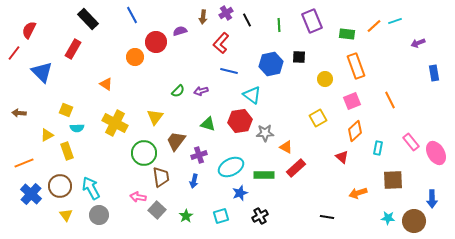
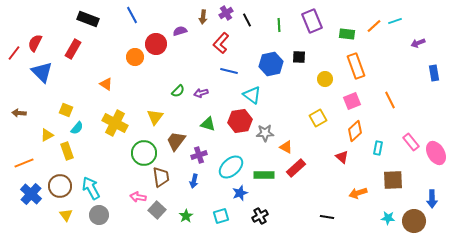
black rectangle at (88, 19): rotated 25 degrees counterclockwise
red semicircle at (29, 30): moved 6 px right, 13 px down
red circle at (156, 42): moved 2 px down
purple arrow at (201, 91): moved 2 px down
cyan semicircle at (77, 128): rotated 48 degrees counterclockwise
cyan ellipse at (231, 167): rotated 15 degrees counterclockwise
